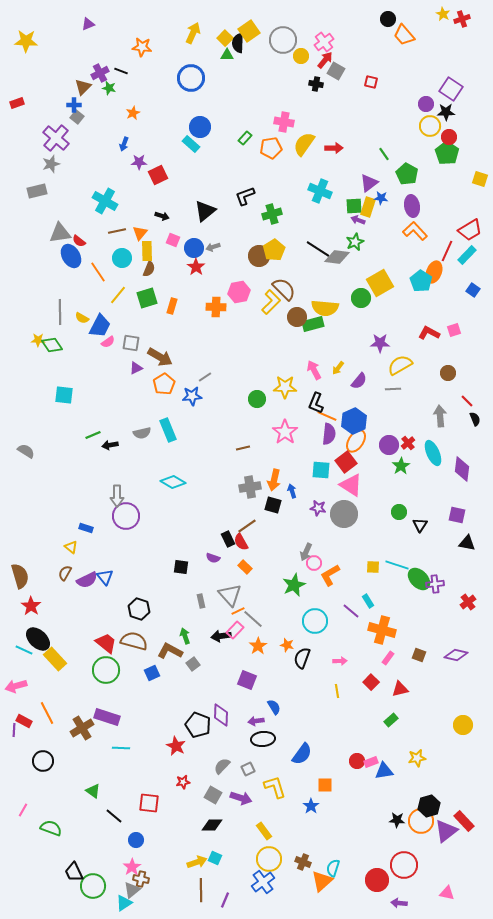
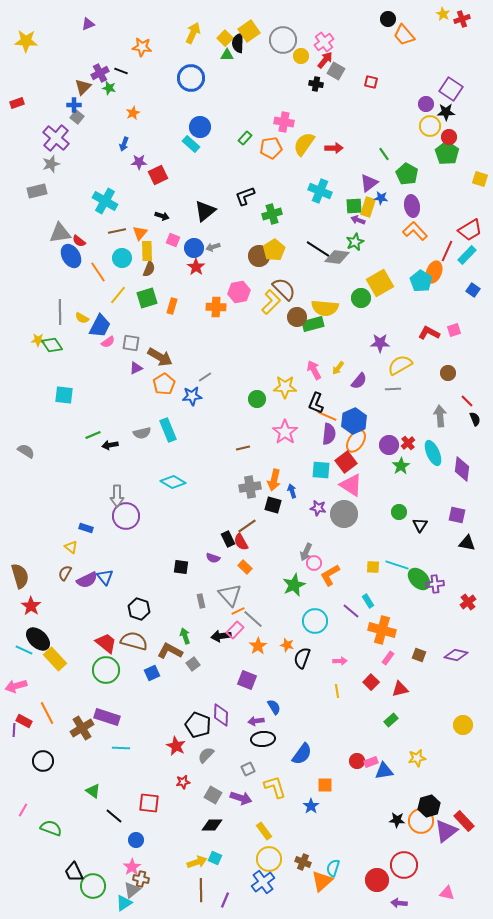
gray semicircle at (222, 766): moved 16 px left, 11 px up
